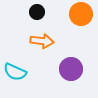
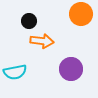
black circle: moved 8 px left, 9 px down
cyan semicircle: rotated 35 degrees counterclockwise
